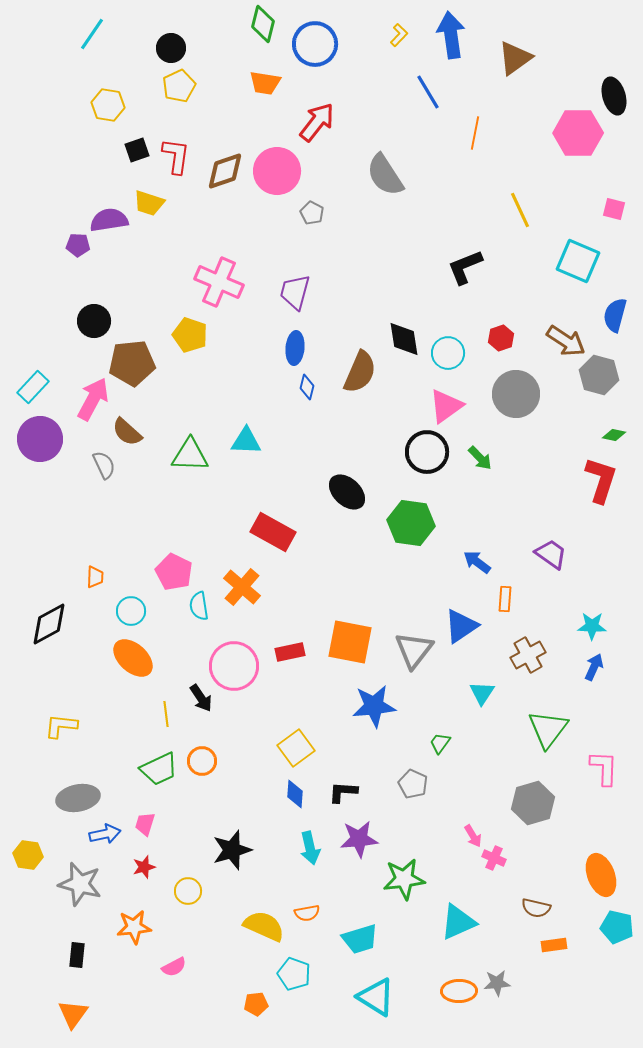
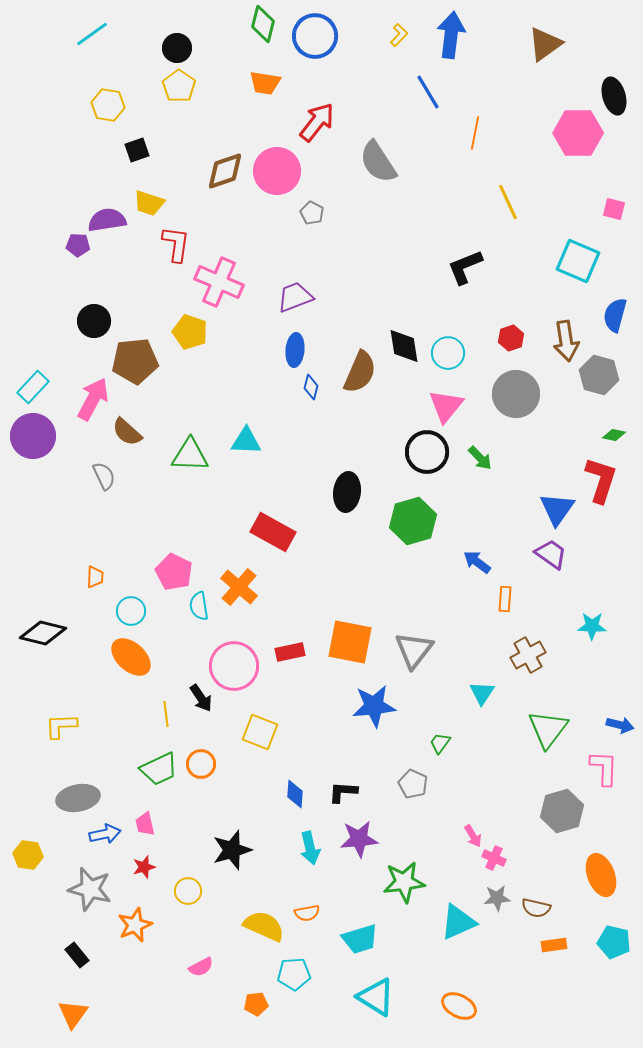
cyan line at (92, 34): rotated 20 degrees clockwise
blue arrow at (451, 35): rotated 15 degrees clockwise
blue circle at (315, 44): moved 8 px up
black circle at (171, 48): moved 6 px right
brown triangle at (515, 58): moved 30 px right, 14 px up
yellow pentagon at (179, 86): rotated 12 degrees counterclockwise
red L-shape at (176, 156): moved 88 px down
gray semicircle at (385, 175): moved 7 px left, 13 px up
yellow line at (520, 210): moved 12 px left, 8 px up
purple semicircle at (109, 220): moved 2 px left
purple trapezoid at (295, 292): moved 5 px down; rotated 54 degrees clockwise
yellow pentagon at (190, 335): moved 3 px up
red hexagon at (501, 338): moved 10 px right
black diamond at (404, 339): moved 7 px down
brown arrow at (566, 341): rotated 48 degrees clockwise
blue ellipse at (295, 348): moved 2 px down
brown pentagon at (132, 363): moved 3 px right, 2 px up
blue diamond at (307, 387): moved 4 px right
pink triangle at (446, 406): rotated 15 degrees counterclockwise
purple circle at (40, 439): moved 7 px left, 3 px up
gray semicircle at (104, 465): moved 11 px down
black ellipse at (347, 492): rotated 54 degrees clockwise
green hexagon at (411, 523): moved 2 px right, 2 px up; rotated 24 degrees counterclockwise
orange cross at (242, 587): moved 3 px left
black diamond at (49, 624): moved 6 px left, 9 px down; rotated 42 degrees clockwise
blue triangle at (461, 626): moved 96 px right, 117 px up; rotated 21 degrees counterclockwise
orange ellipse at (133, 658): moved 2 px left, 1 px up
blue arrow at (594, 667): moved 26 px right, 58 px down; rotated 80 degrees clockwise
yellow L-shape at (61, 726): rotated 8 degrees counterclockwise
yellow square at (296, 748): moved 36 px left, 16 px up; rotated 33 degrees counterclockwise
orange circle at (202, 761): moved 1 px left, 3 px down
gray hexagon at (533, 803): moved 29 px right, 8 px down
pink trapezoid at (145, 824): rotated 30 degrees counterclockwise
green star at (404, 879): moved 3 px down
gray star at (80, 884): moved 10 px right, 5 px down
orange star at (134, 927): moved 1 px right, 2 px up; rotated 16 degrees counterclockwise
cyan pentagon at (617, 927): moved 3 px left, 15 px down
black rectangle at (77, 955): rotated 45 degrees counterclockwise
pink semicircle at (174, 967): moved 27 px right
cyan pentagon at (294, 974): rotated 24 degrees counterclockwise
gray star at (497, 983): moved 85 px up
orange ellipse at (459, 991): moved 15 px down; rotated 28 degrees clockwise
